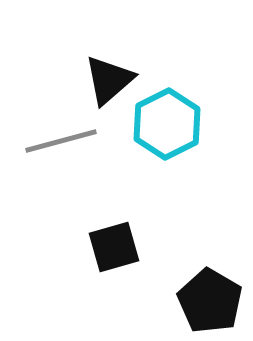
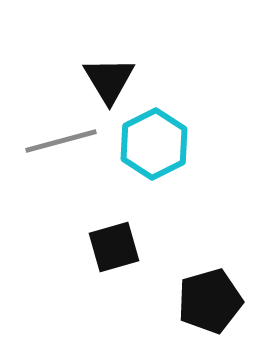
black triangle: rotated 20 degrees counterclockwise
cyan hexagon: moved 13 px left, 20 px down
black pentagon: rotated 26 degrees clockwise
